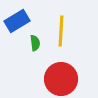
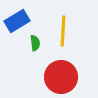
yellow line: moved 2 px right
red circle: moved 2 px up
